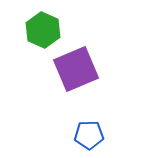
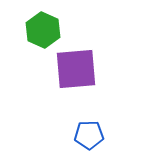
purple square: rotated 18 degrees clockwise
